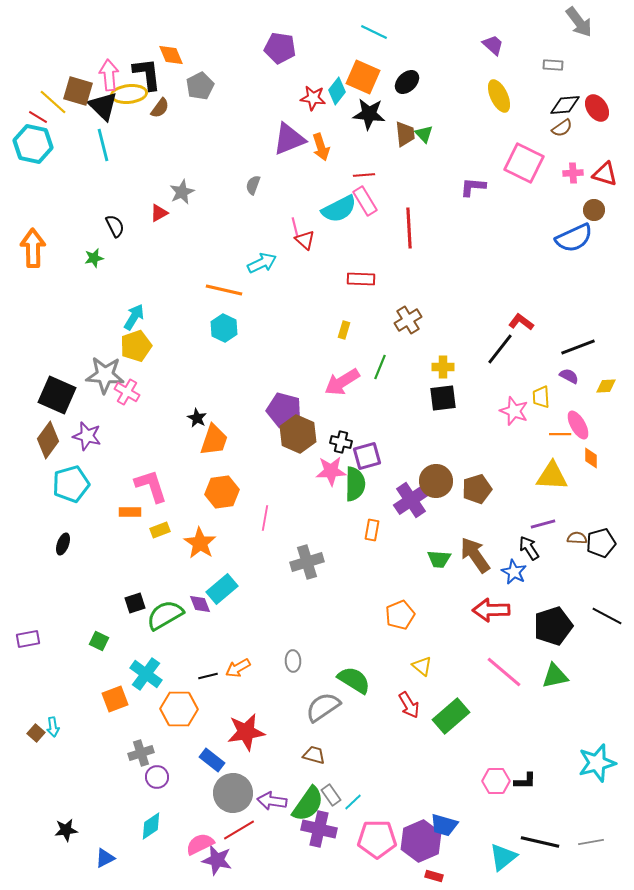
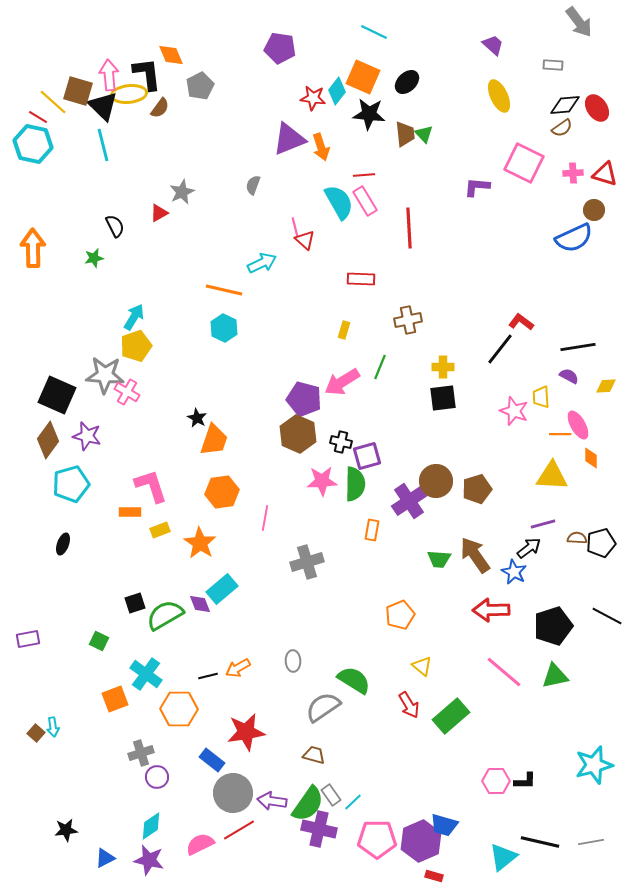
purple L-shape at (473, 187): moved 4 px right
cyan semicircle at (339, 209): moved 7 px up; rotated 93 degrees counterclockwise
brown cross at (408, 320): rotated 20 degrees clockwise
black line at (578, 347): rotated 12 degrees clockwise
purple pentagon at (284, 410): moved 20 px right, 11 px up
pink star at (331, 471): moved 9 px left, 10 px down
purple cross at (411, 500): moved 2 px left, 1 px down
black arrow at (529, 548): rotated 85 degrees clockwise
cyan star at (597, 763): moved 3 px left, 2 px down
purple star at (217, 860): moved 68 px left
